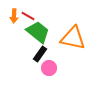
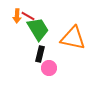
orange arrow: moved 3 px right
green trapezoid: moved 3 px up; rotated 20 degrees clockwise
black rectangle: rotated 21 degrees counterclockwise
